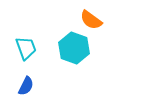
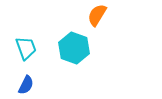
orange semicircle: moved 6 px right, 5 px up; rotated 85 degrees clockwise
blue semicircle: moved 1 px up
